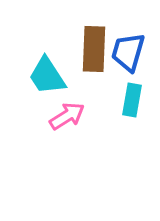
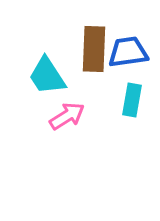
blue trapezoid: rotated 66 degrees clockwise
